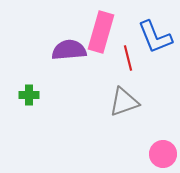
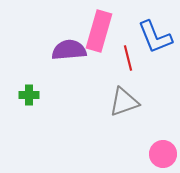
pink rectangle: moved 2 px left, 1 px up
